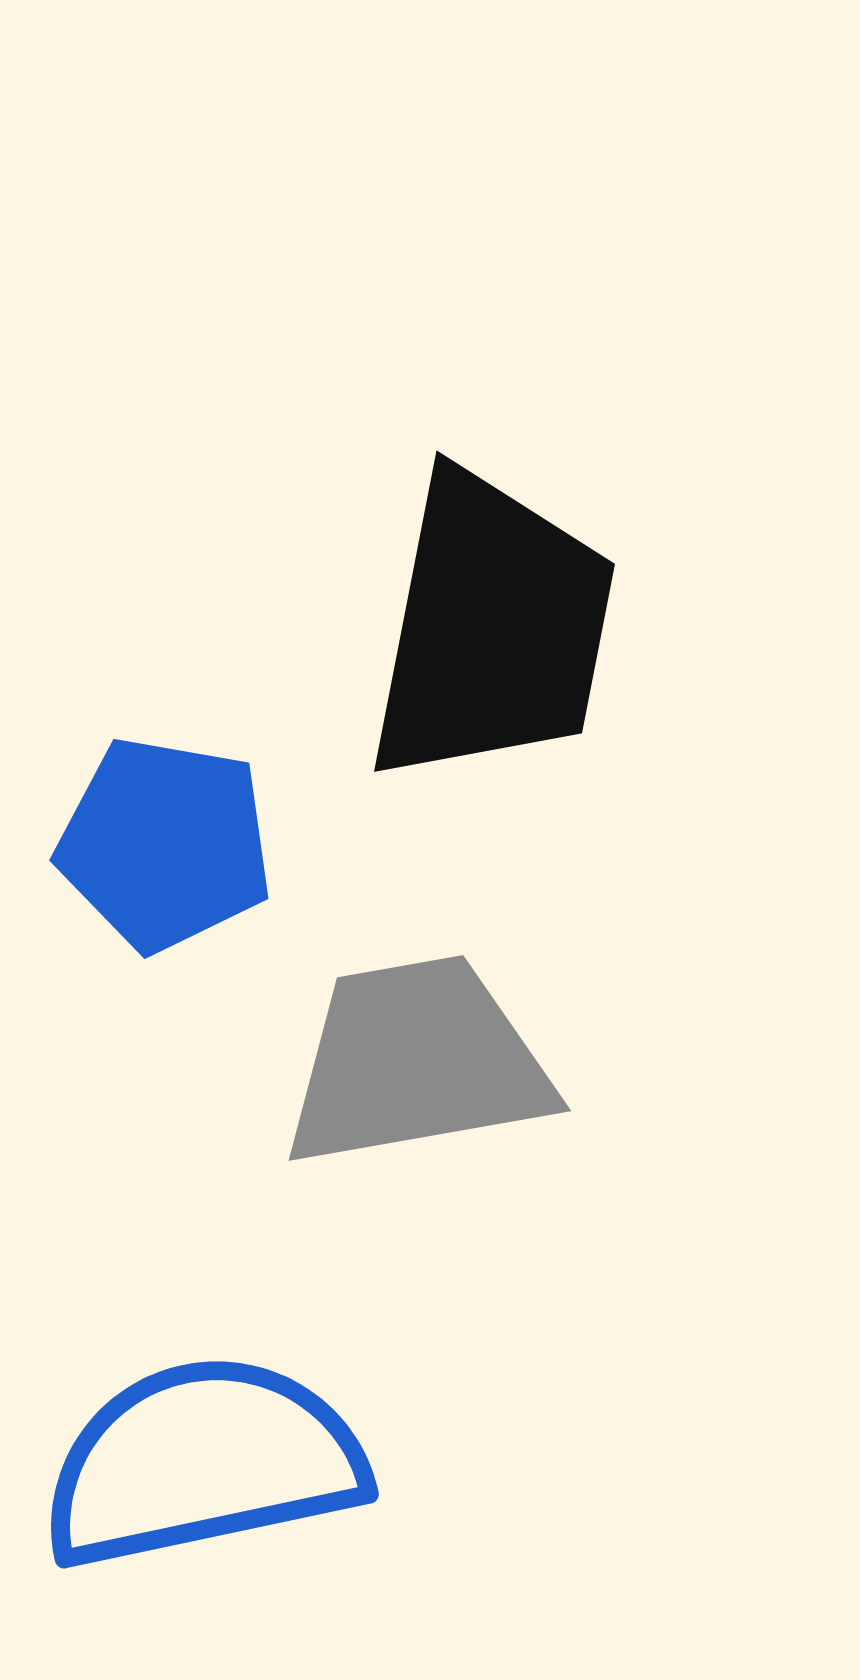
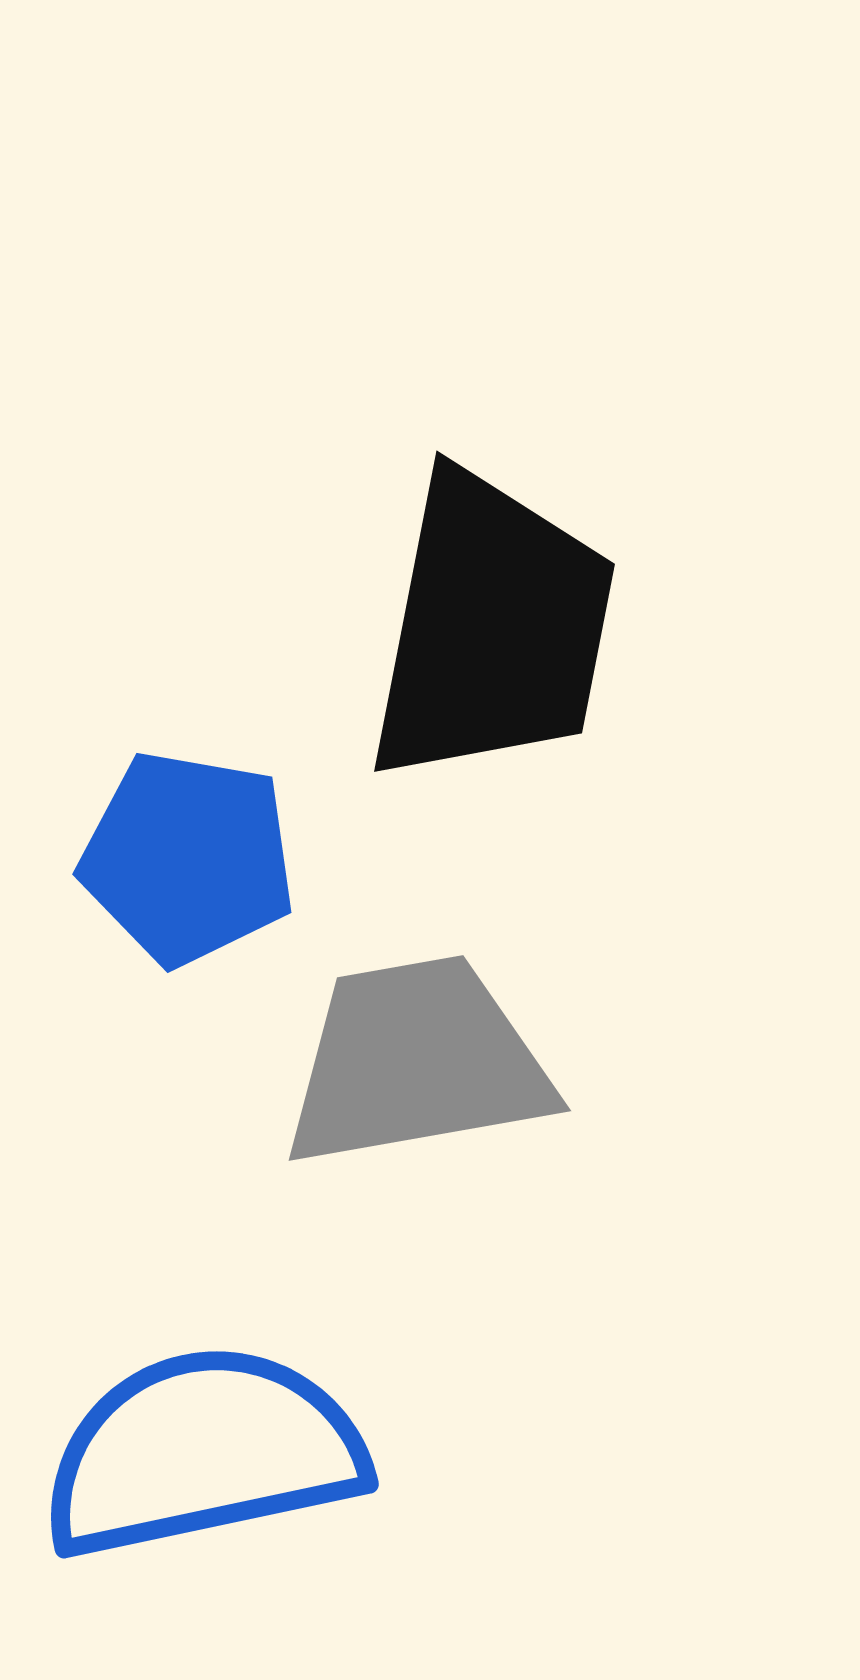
blue pentagon: moved 23 px right, 14 px down
blue semicircle: moved 10 px up
